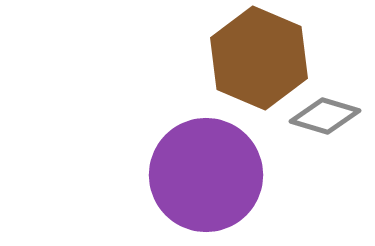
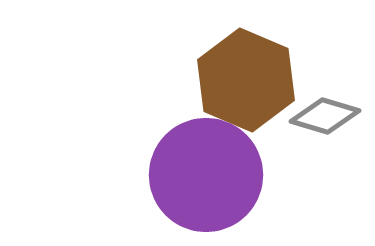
brown hexagon: moved 13 px left, 22 px down
